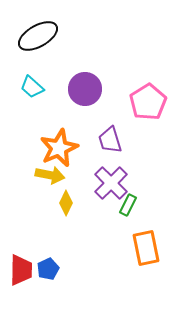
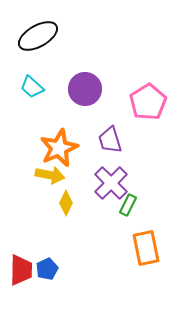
blue pentagon: moved 1 px left
